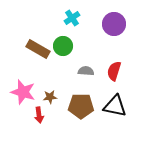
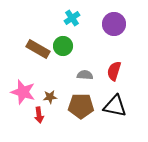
gray semicircle: moved 1 px left, 4 px down
